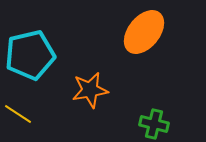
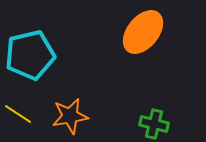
orange ellipse: moved 1 px left
orange star: moved 20 px left, 26 px down
